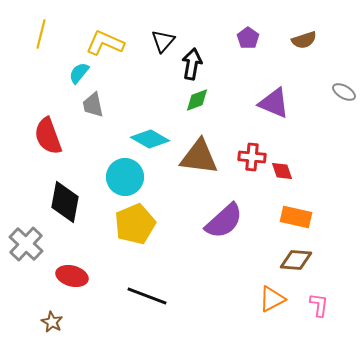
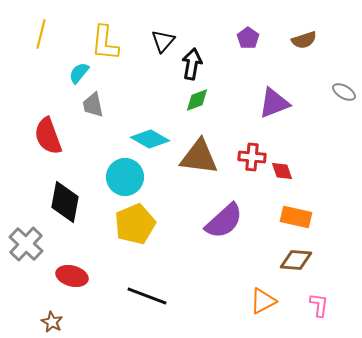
yellow L-shape: rotated 108 degrees counterclockwise
purple triangle: rotated 44 degrees counterclockwise
orange triangle: moved 9 px left, 2 px down
